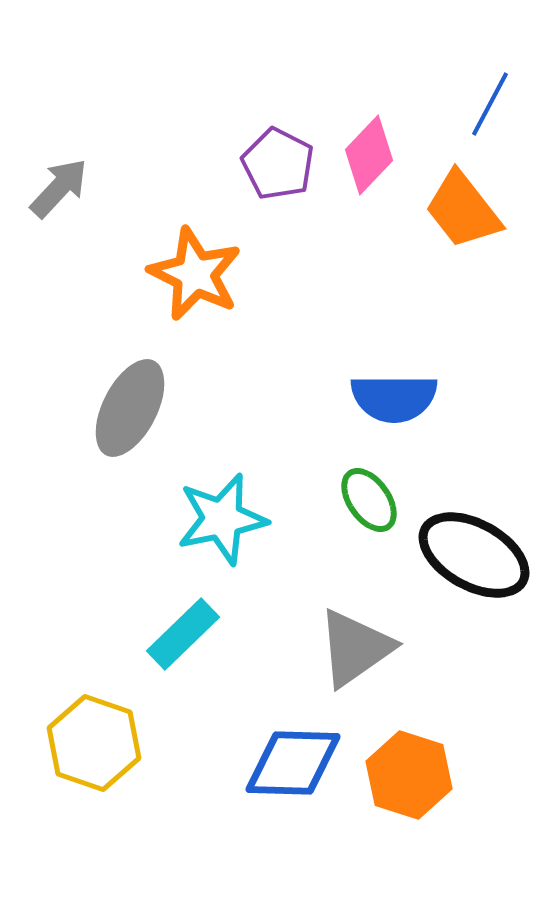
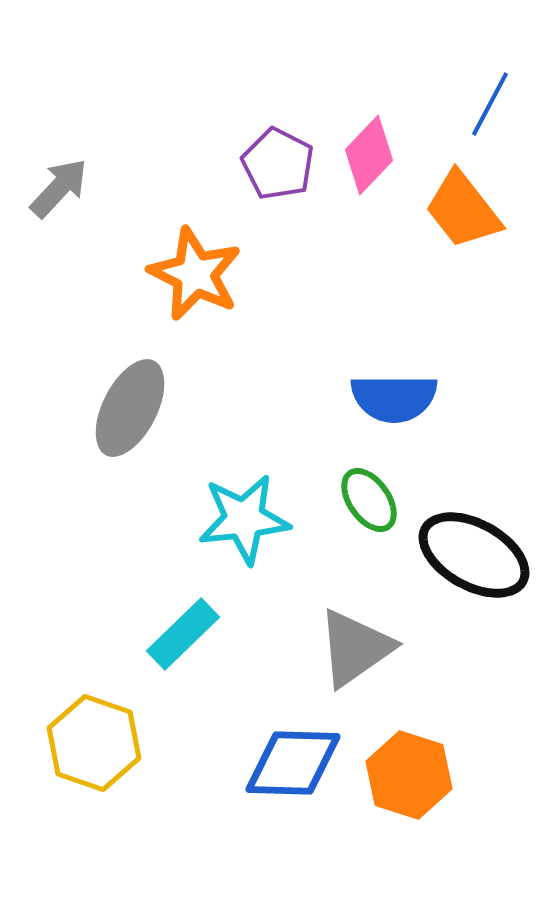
cyan star: moved 22 px right; rotated 6 degrees clockwise
